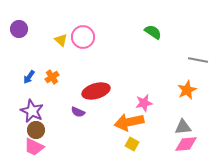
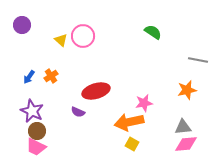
purple circle: moved 3 px right, 4 px up
pink circle: moved 1 px up
orange cross: moved 1 px left, 1 px up
orange star: rotated 12 degrees clockwise
brown circle: moved 1 px right, 1 px down
pink trapezoid: moved 2 px right
